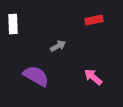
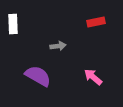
red rectangle: moved 2 px right, 2 px down
gray arrow: rotated 21 degrees clockwise
purple semicircle: moved 2 px right
